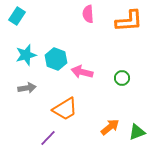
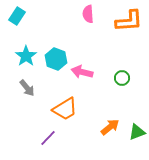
cyan star: moved 1 px down; rotated 20 degrees counterclockwise
gray arrow: rotated 60 degrees clockwise
